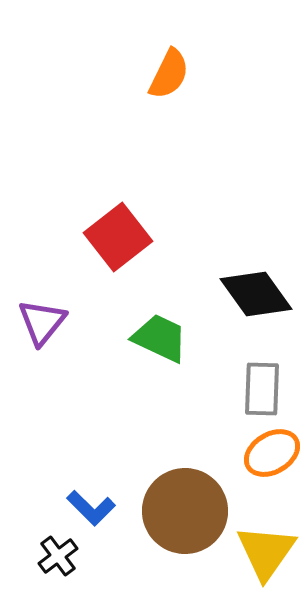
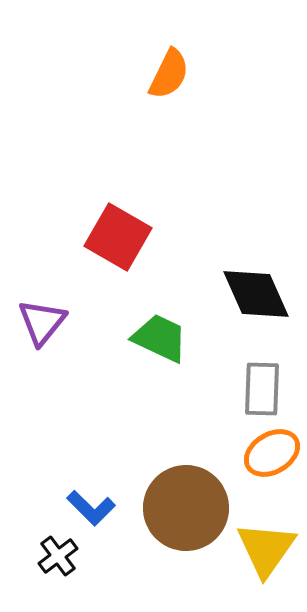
red square: rotated 22 degrees counterclockwise
black diamond: rotated 12 degrees clockwise
brown circle: moved 1 px right, 3 px up
yellow triangle: moved 3 px up
